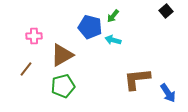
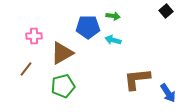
green arrow: rotated 120 degrees counterclockwise
blue pentagon: moved 2 px left; rotated 15 degrees counterclockwise
brown triangle: moved 2 px up
